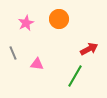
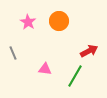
orange circle: moved 2 px down
pink star: moved 2 px right, 1 px up; rotated 14 degrees counterclockwise
red arrow: moved 2 px down
pink triangle: moved 8 px right, 5 px down
